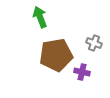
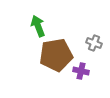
green arrow: moved 2 px left, 9 px down
purple cross: moved 1 px left, 1 px up
